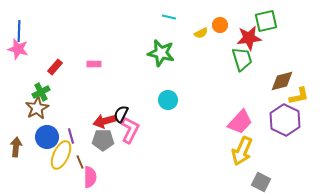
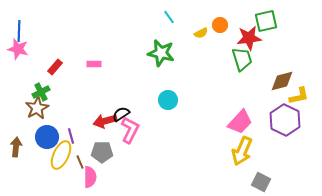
cyan line: rotated 40 degrees clockwise
black semicircle: rotated 30 degrees clockwise
gray pentagon: moved 1 px left, 12 px down
